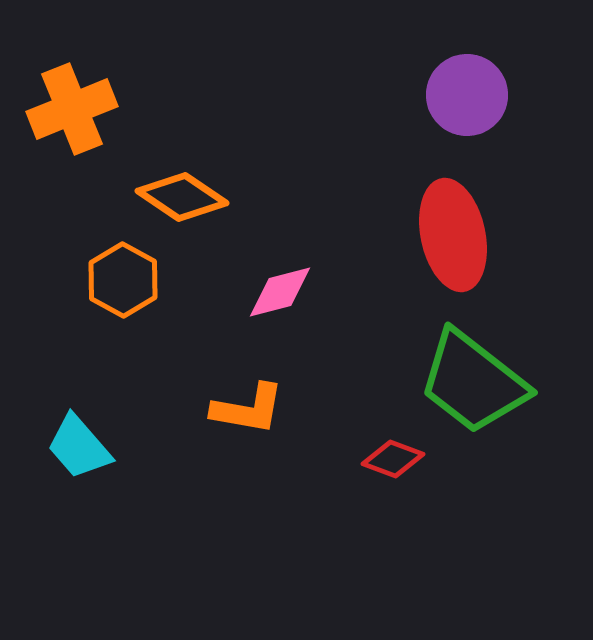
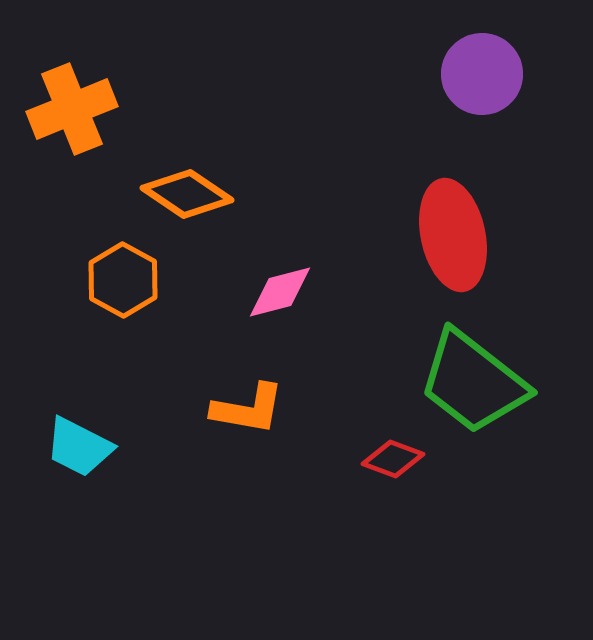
purple circle: moved 15 px right, 21 px up
orange diamond: moved 5 px right, 3 px up
cyan trapezoid: rotated 22 degrees counterclockwise
